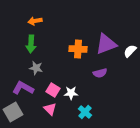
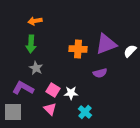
gray star: rotated 16 degrees clockwise
gray square: rotated 30 degrees clockwise
